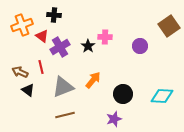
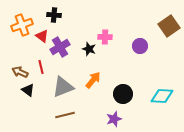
black star: moved 1 px right, 3 px down; rotated 16 degrees counterclockwise
